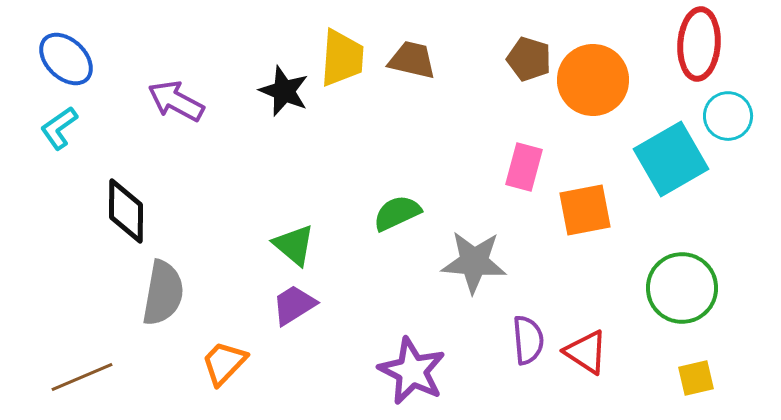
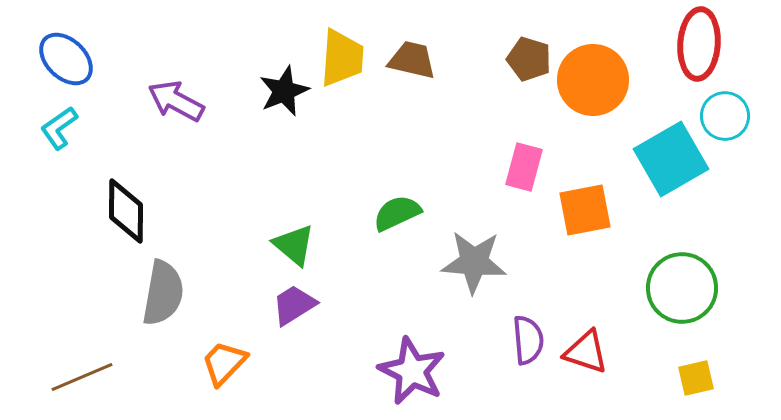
black star: rotated 27 degrees clockwise
cyan circle: moved 3 px left
red triangle: rotated 15 degrees counterclockwise
